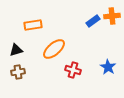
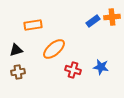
orange cross: moved 1 px down
blue star: moved 7 px left; rotated 21 degrees counterclockwise
